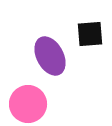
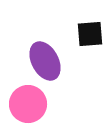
purple ellipse: moved 5 px left, 5 px down
